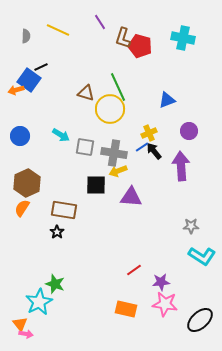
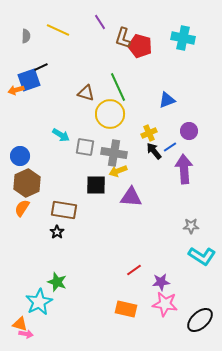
blue square: rotated 35 degrees clockwise
yellow circle: moved 5 px down
blue circle: moved 20 px down
blue line: moved 28 px right
purple arrow: moved 3 px right, 3 px down
green star: moved 2 px right, 2 px up
orange triangle: rotated 35 degrees counterclockwise
